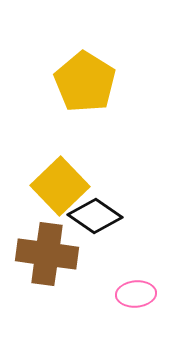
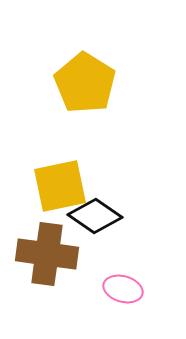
yellow pentagon: moved 1 px down
yellow square: rotated 32 degrees clockwise
pink ellipse: moved 13 px left, 5 px up; rotated 21 degrees clockwise
